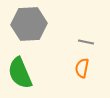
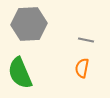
gray line: moved 2 px up
